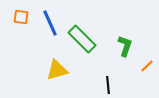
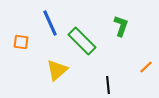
orange square: moved 25 px down
green rectangle: moved 2 px down
green L-shape: moved 4 px left, 20 px up
orange line: moved 1 px left, 1 px down
yellow triangle: rotated 25 degrees counterclockwise
